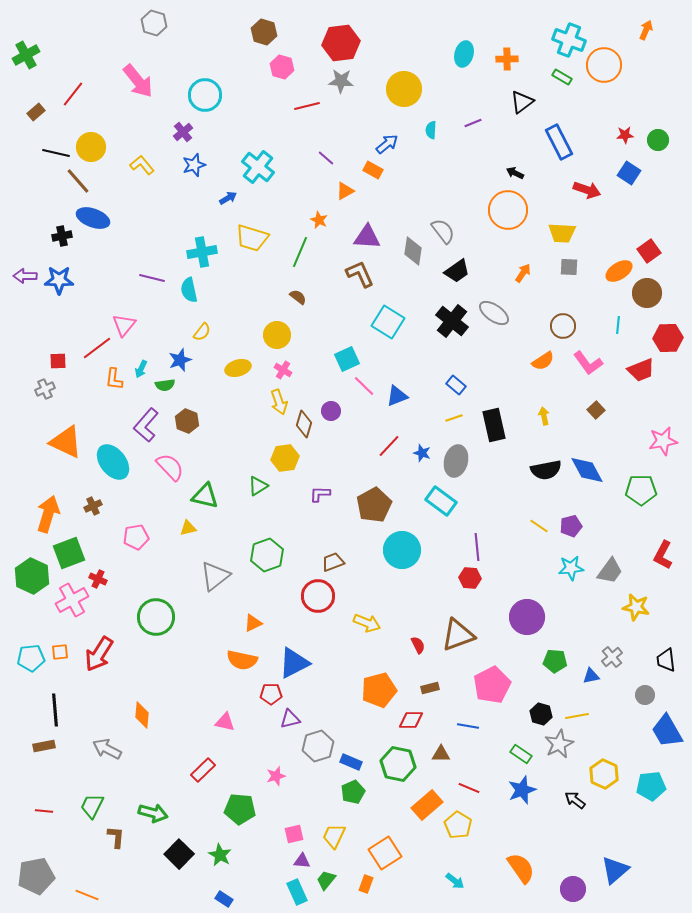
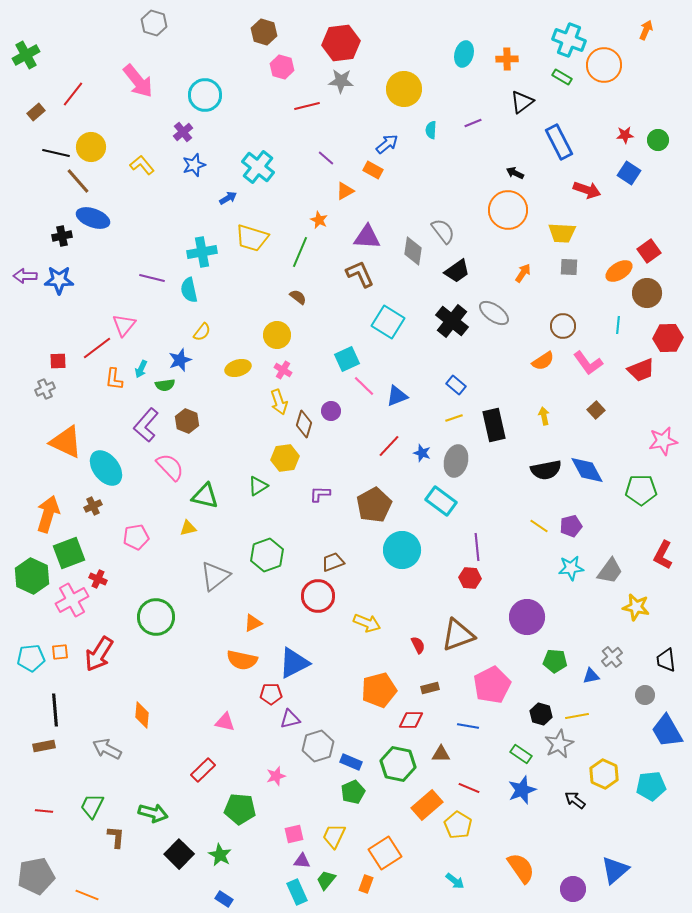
cyan ellipse at (113, 462): moved 7 px left, 6 px down
